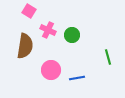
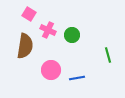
pink square: moved 3 px down
green line: moved 2 px up
